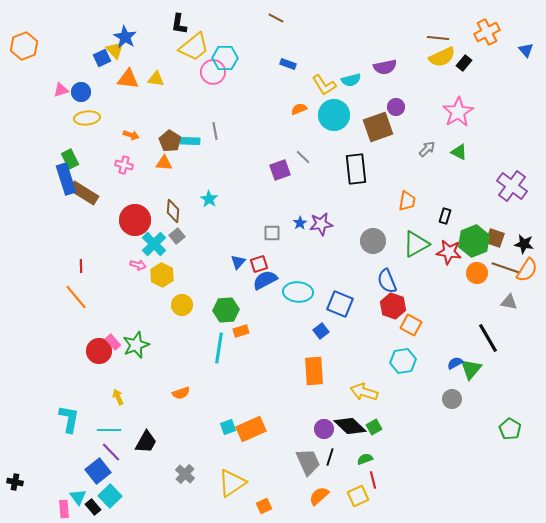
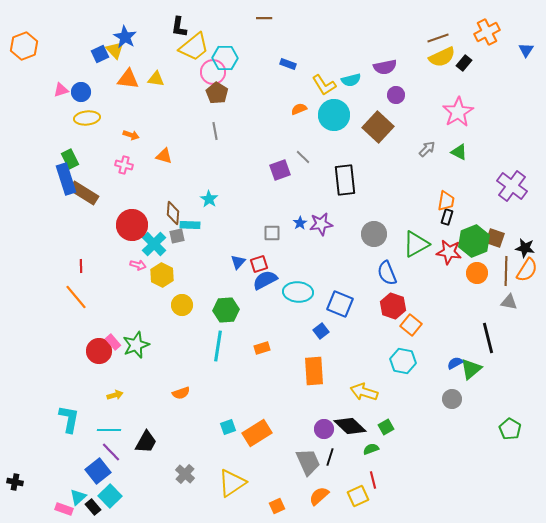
brown line at (276, 18): moved 12 px left; rotated 28 degrees counterclockwise
black L-shape at (179, 24): moved 3 px down
brown line at (438, 38): rotated 25 degrees counterclockwise
blue triangle at (526, 50): rotated 14 degrees clockwise
blue square at (102, 58): moved 2 px left, 4 px up
purple circle at (396, 107): moved 12 px up
brown square at (378, 127): rotated 28 degrees counterclockwise
brown pentagon at (170, 141): moved 47 px right, 48 px up
cyan rectangle at (190, 141): moved 84 px down
orange triangle at (164, 163): moved 7 px up; rotated 12 degrees clockwise
black rectangle at (356, 169): moved 11 px left, 11 px down
orange trapezoid at (407, 201): moved 39 px right
brown diamond at (173, 211): moved 2 px down
black rectangle at (445, 216): moved 2 px right, 1 px down
red circle at (135, 220): moved 3 px left, 5 px down
gray square at (177, 236): rotated 28 degrees clockwise
gray circle at (373, 241): moved 1 px right, 7 px up
black star at (524, 244): moved 1 px right, 4 px down
brown line at (506, 268): moved 3 px down; rotated 72 degrees clockwise
blue semicircle at (387, 281): moved 8 px up
orange square at (411, 325): rotated 10 degrees clockwise
orange rectangle at (241, 331): moved 21 px right, 17 px down
black line at (488, 338): rotated 16 degrees clockwise
cyan line at (219, 348): moved 1 px left, 2 px up
cyan hexagon at (403, 361): rotated 20 degrees clockwise
green triangle at (471, 369): rotated 10 degrees clockwise
yellow arrow at (118, 397): moved 3 px left, 2 px up; rotated 98 degrees clockwise
green square at (374, 427): moved 12 px right
orange rectangle at (251, 429): moved 6 px right, 4 px down; rotated 8 degrees counterclockwise
green semicircle at (365, 459): moved 6 px right, 10 px up
cyan triangle at (78, 497): rotated 24 degrees clockwise
orange square at (264, 506): moved 13 px right
pink rectangle at (64, 509): rotated 66 degrees counterclockwise
